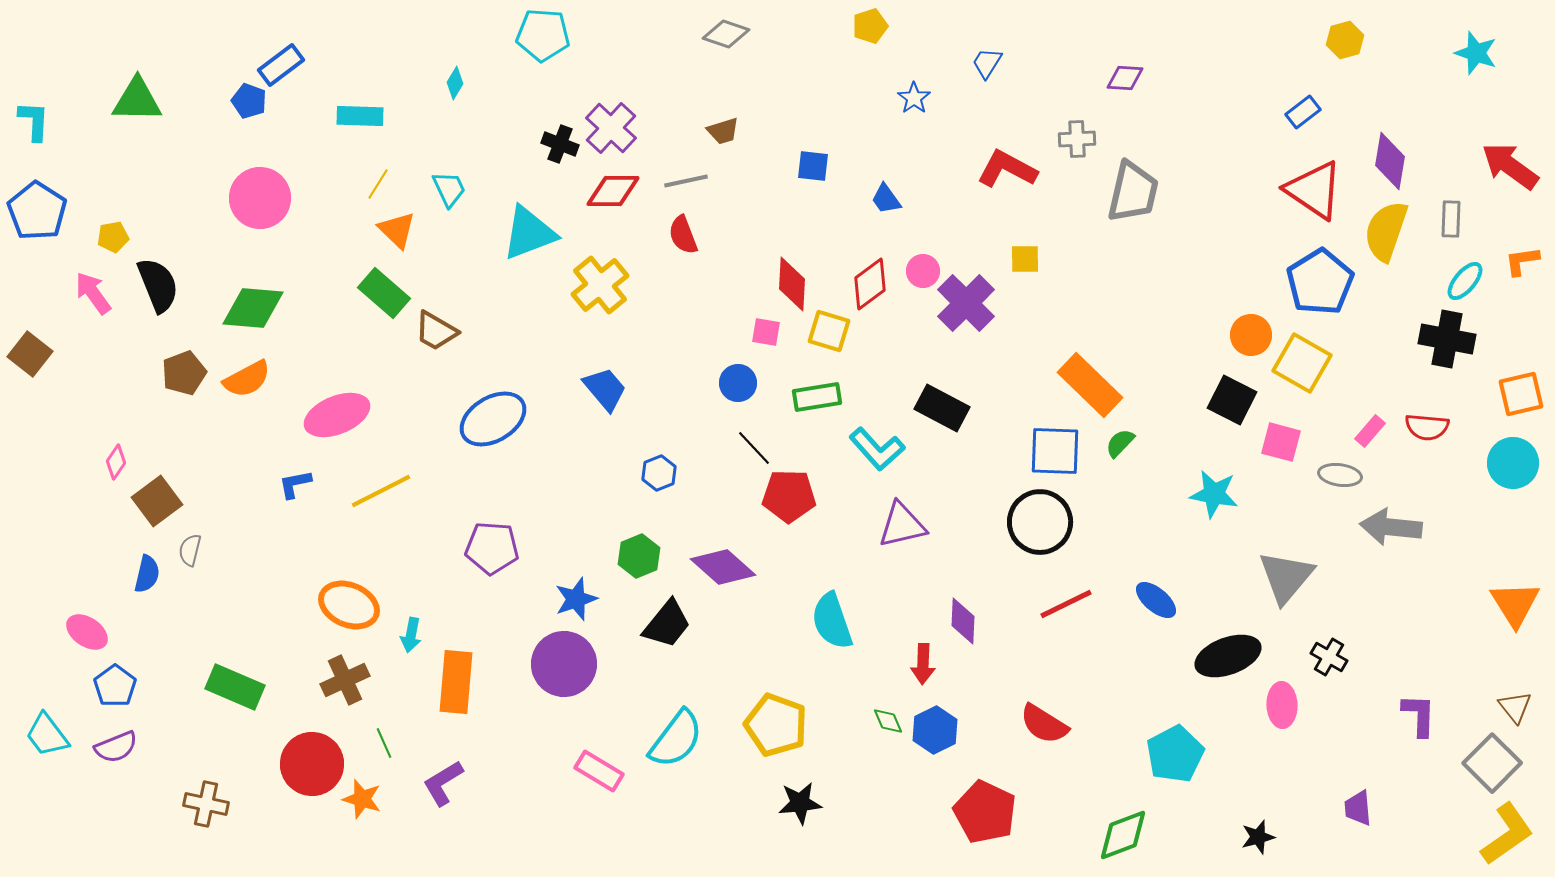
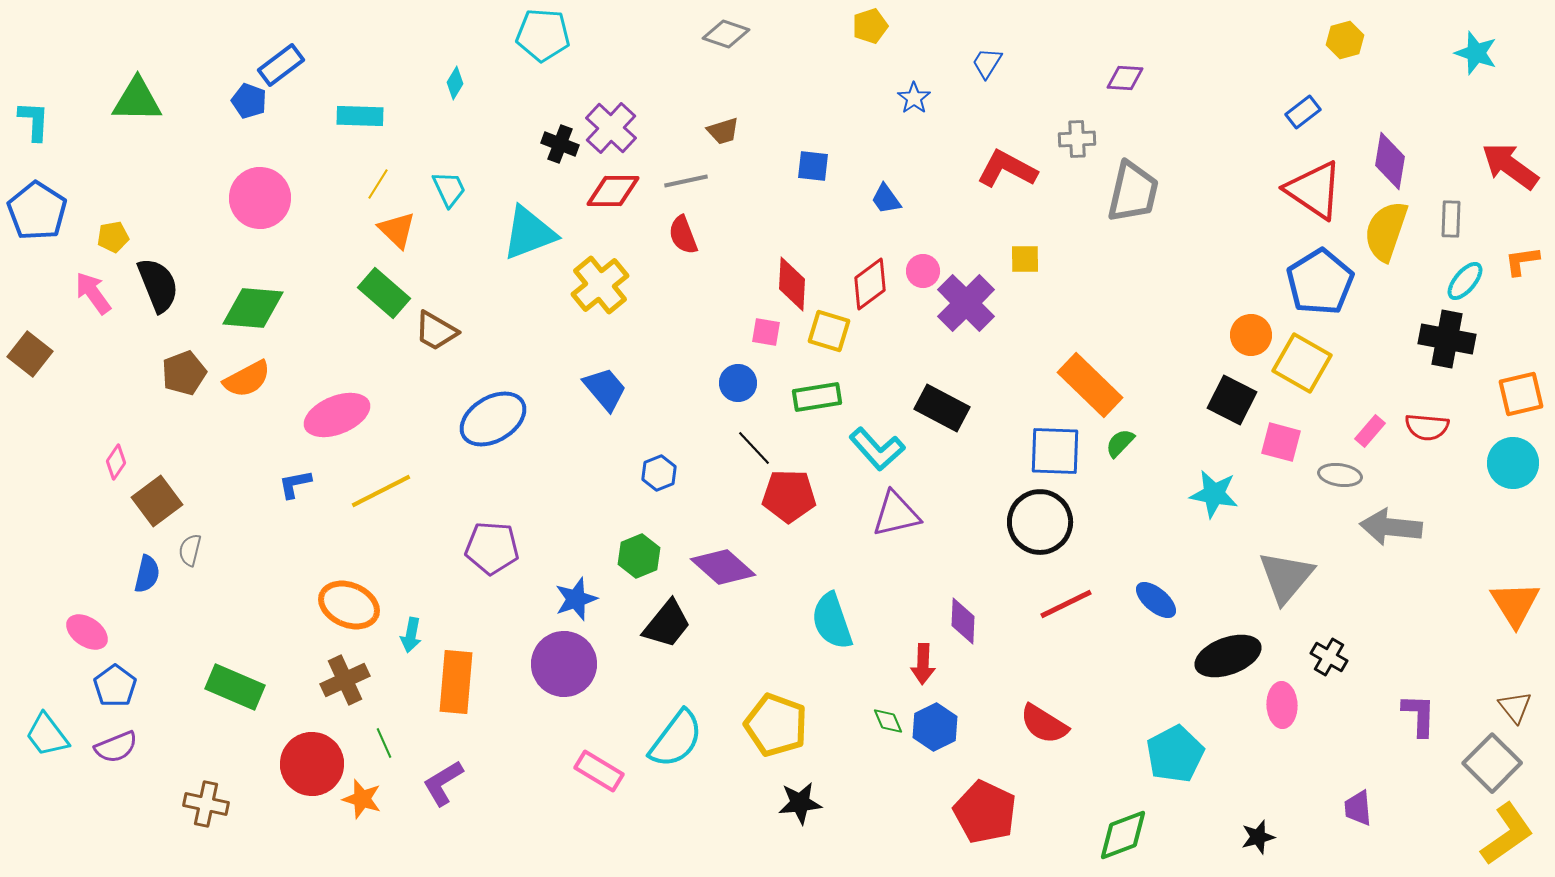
purple triangle at (902, 525): moved 6 px left, 11 px up
blue hexagon at (935, 730): moved 3 px up
